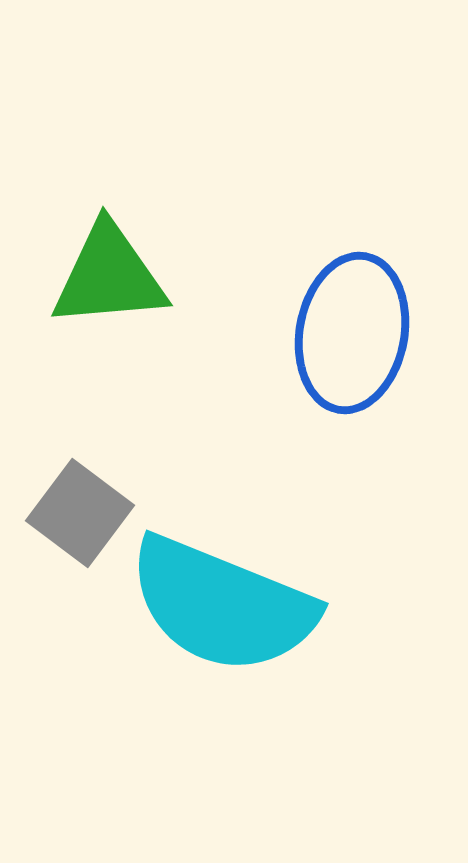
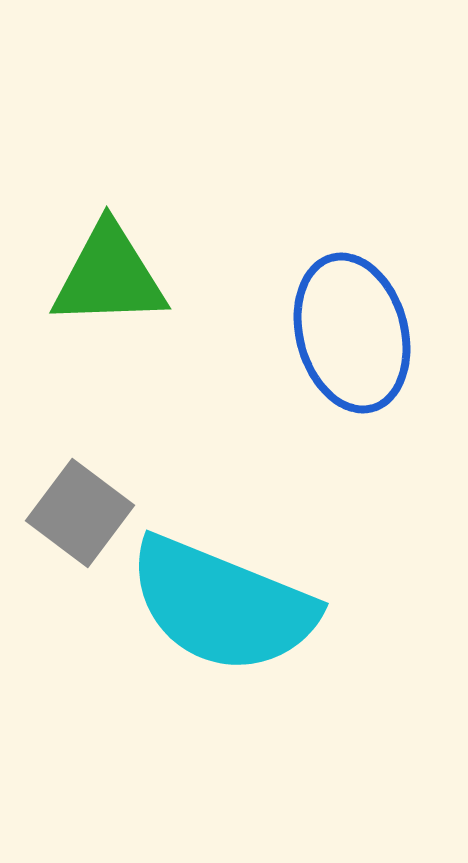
green triangle: rotated 3 degrees clockwise
blue ellipse: rotated 25 degrees counterclockwise
